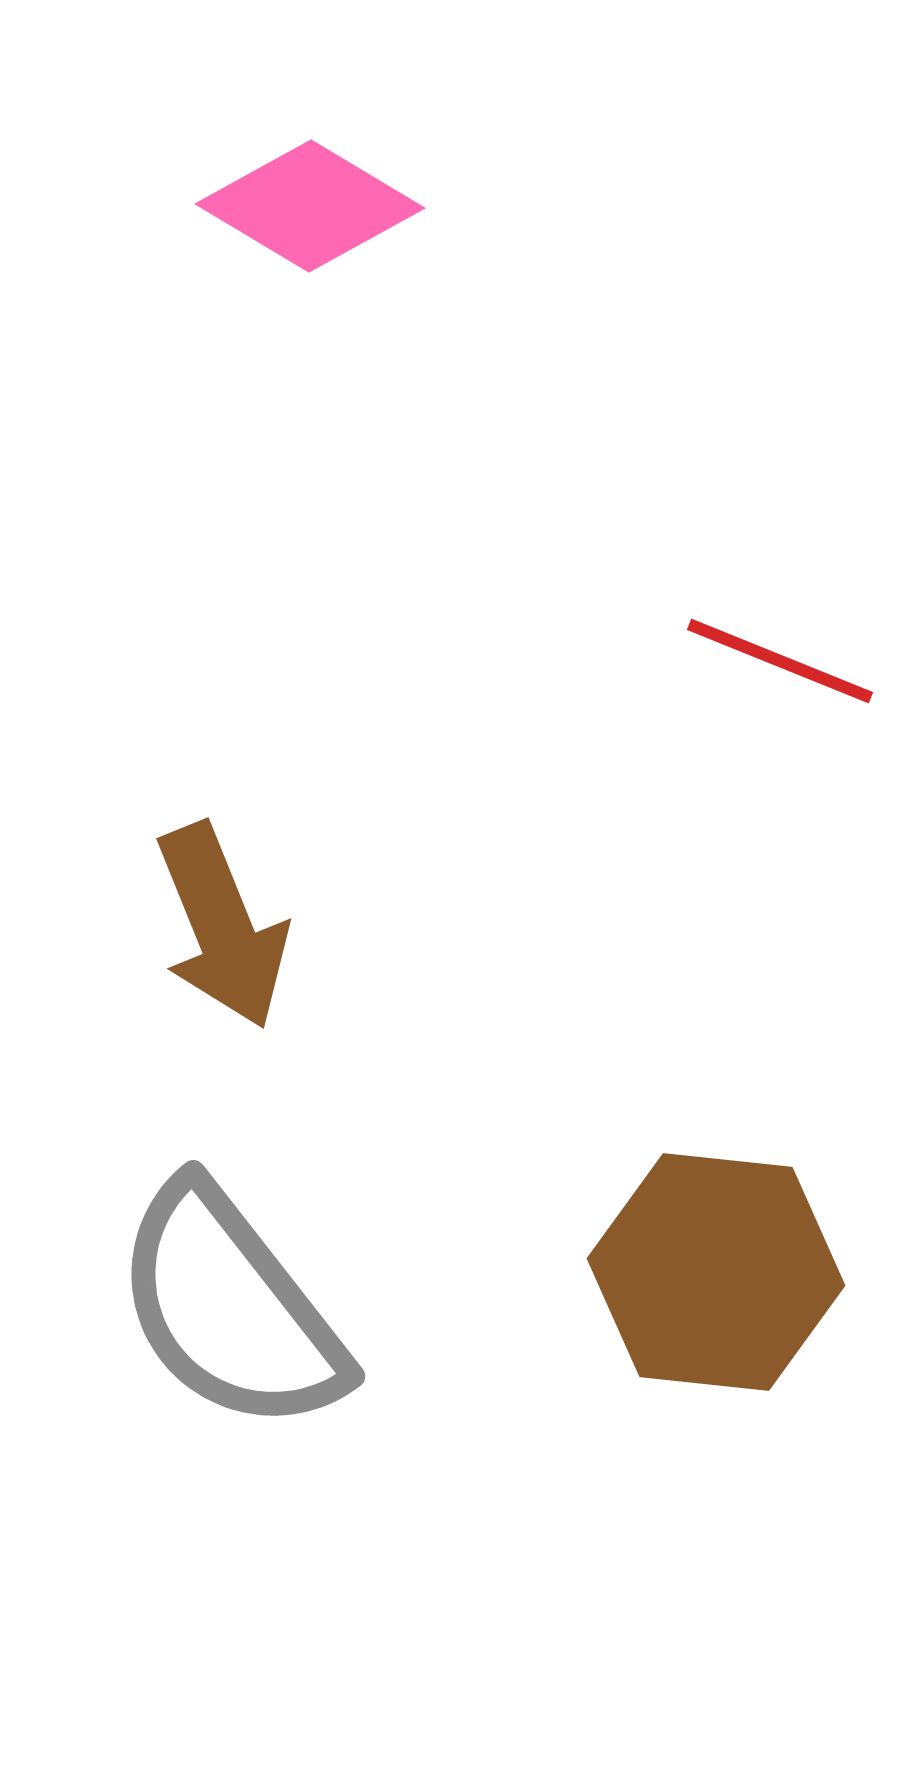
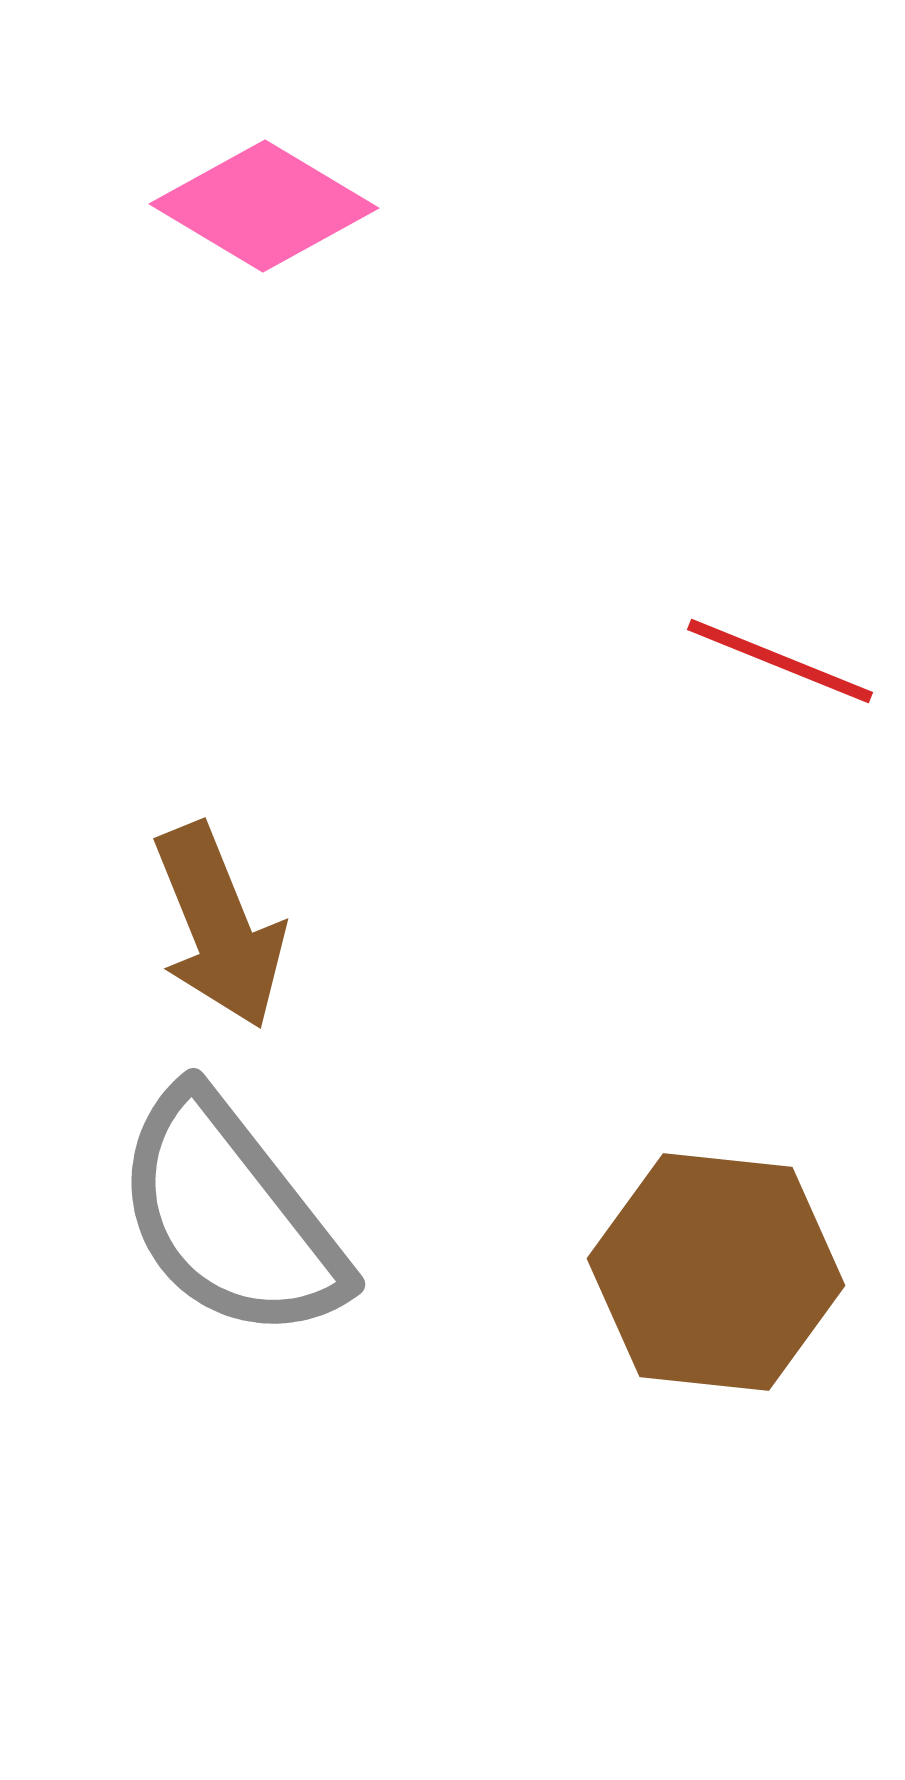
pink diamond: moved 46 px left
brown arrow: moved 3 px left
gray semicircle: moved 92 px up
